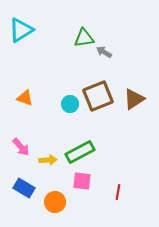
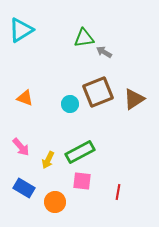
brown square: moved 4 px up
yellow arrow: rotated 120 degrees clockwise
